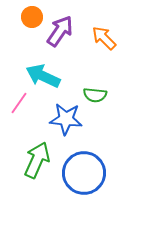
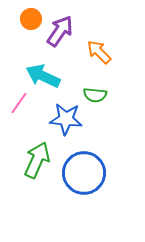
orange circle: moved 1 px left, 2 px down
orange arrow: moved 5 px left, 14 px down
